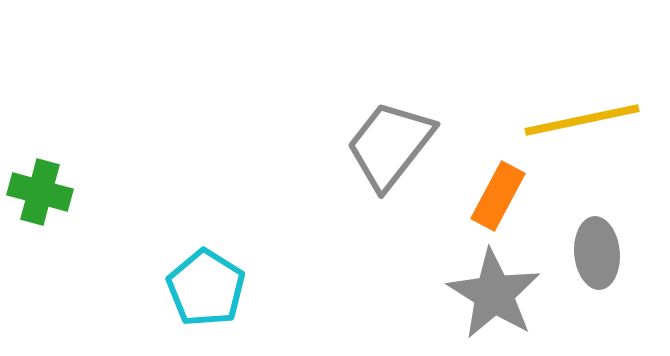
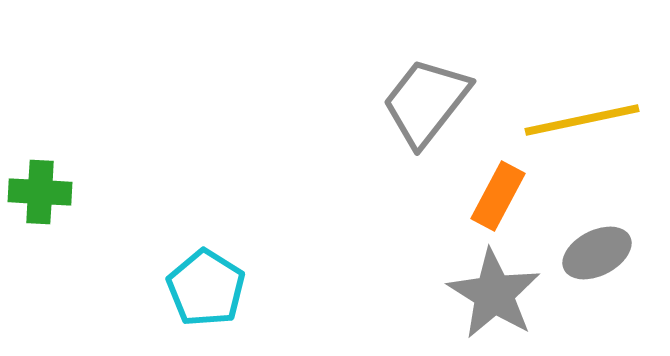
gray trapezoid: moved 36 px right, 43 px up
green cross: rotated 12 degrees counterclockwise
gray ellipse: rotated 68 degrees clockwise
